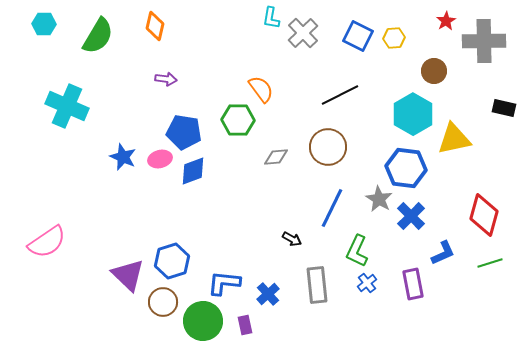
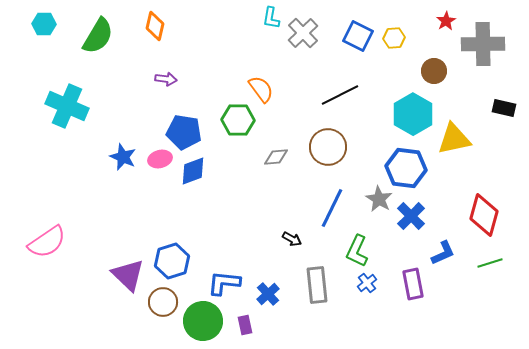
gray cross at (484, 41): moved 1 px left, 3 px down
